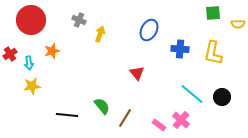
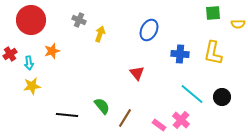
blue cross: moved 5 px down
